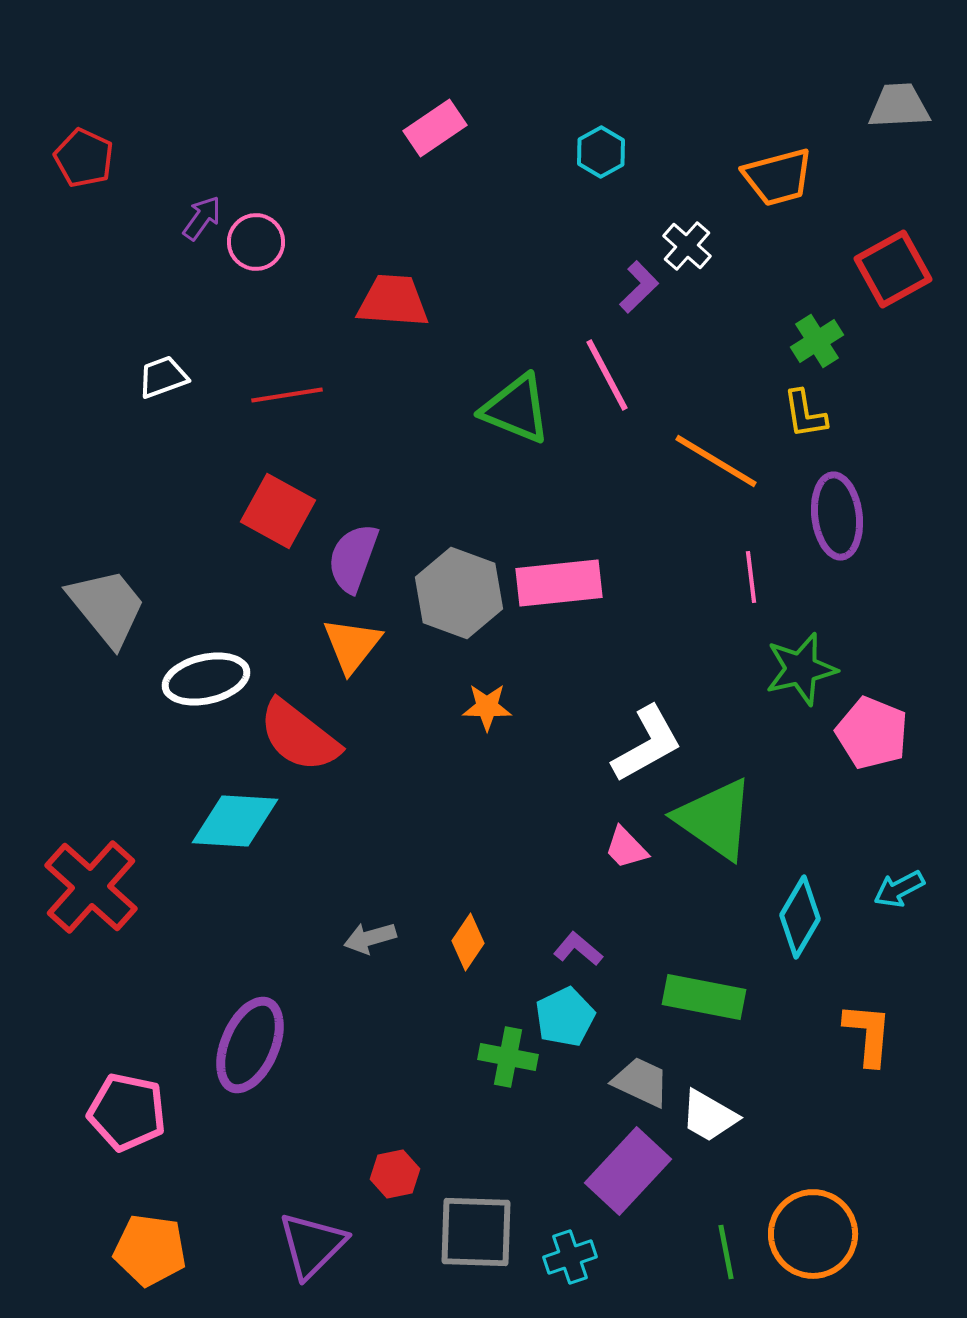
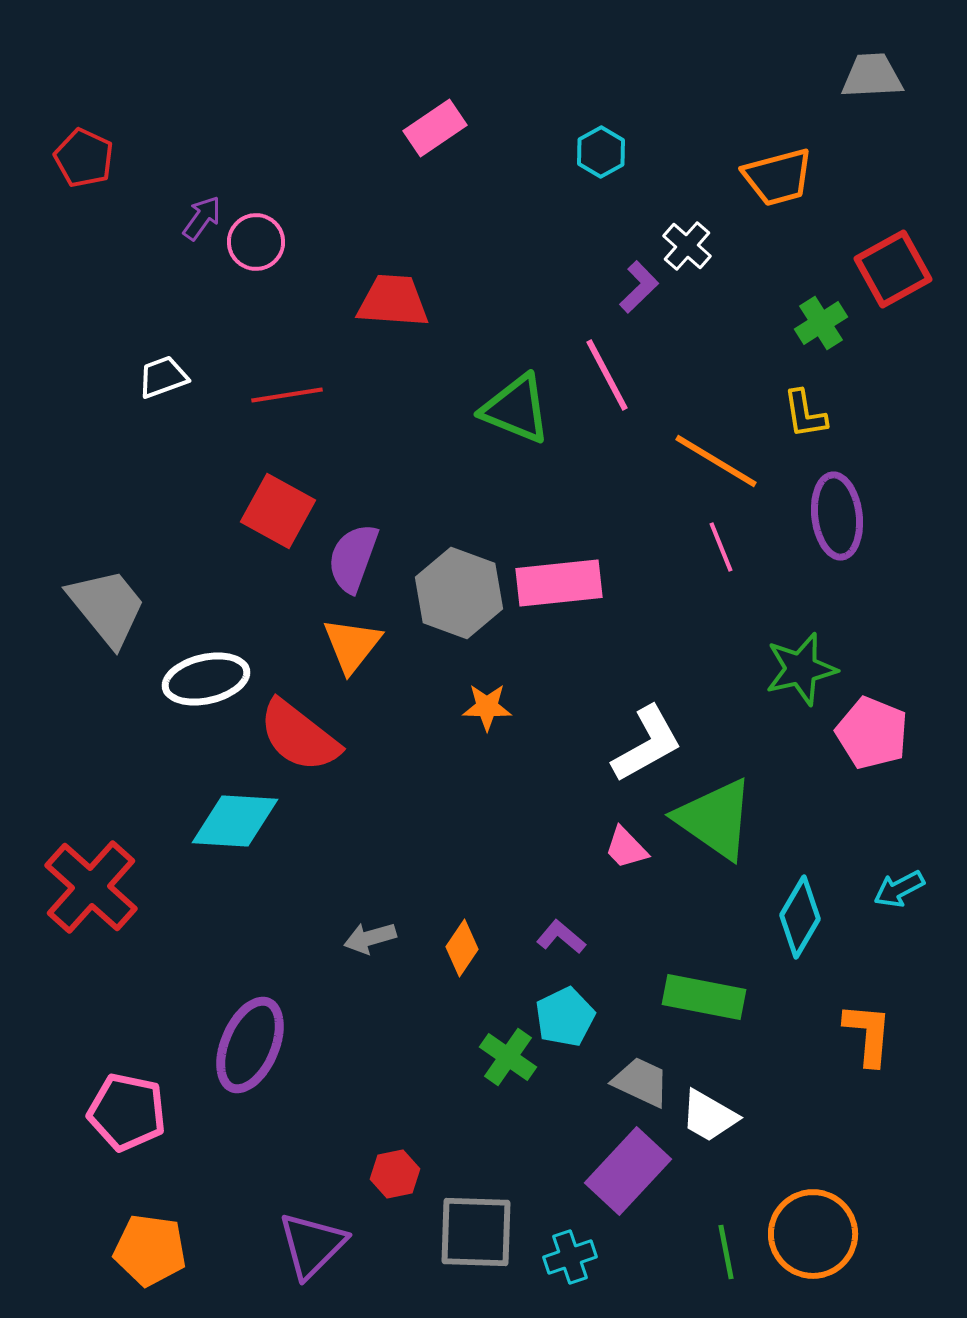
gray trapezoid at (899, 106): moved 27 px left, 30 px up
green cross at (817, 341): moved 4 px right, 18 px up
pink line at (751, 577): moved 30 px left, 30 px up; rotated 15 degrees counterclockwise
orange diamond at (468, 942): moved 6 px left, 6 px down
purple L-shape at (578, 949): moved 17 px left, 12 px up
green cross at (508, 1057): rotated 24 degrees clockwise
